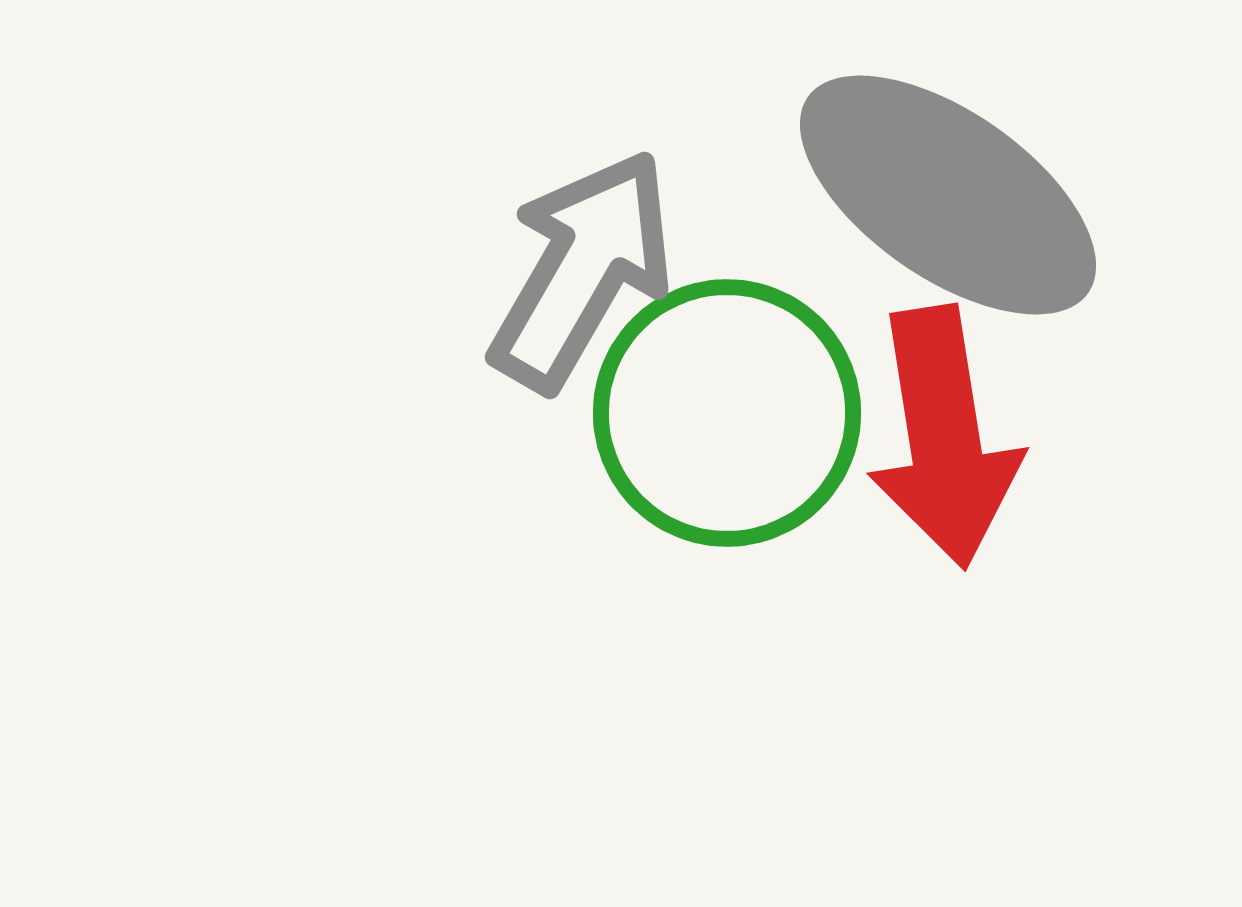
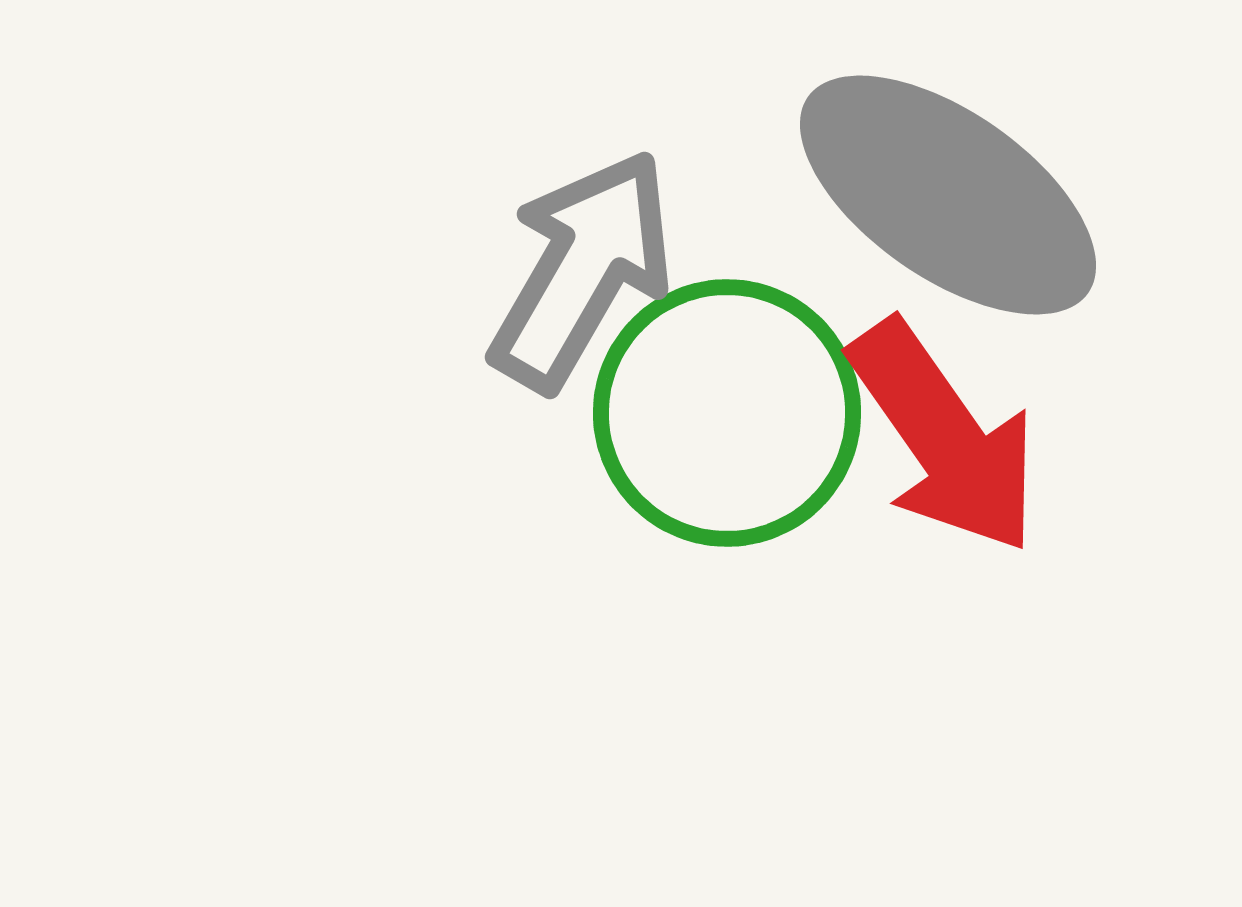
red arrow: rotated 26 degrees counterclockwise
